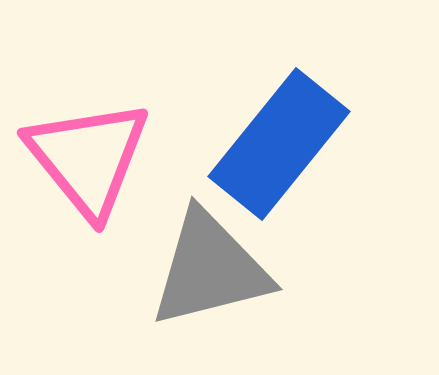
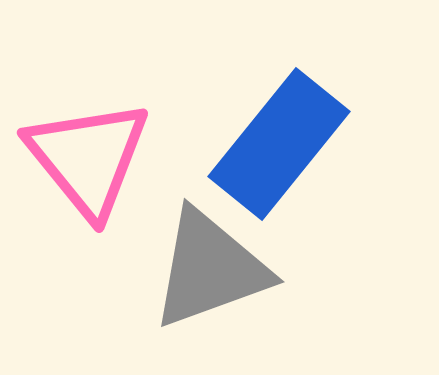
gray triangle: rotated 6 degrees counterclockwise
